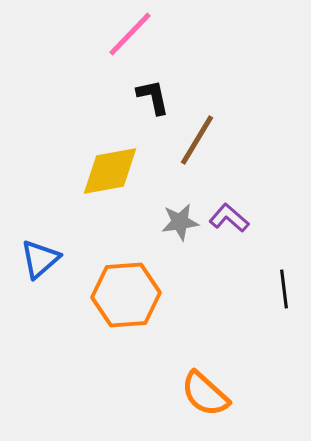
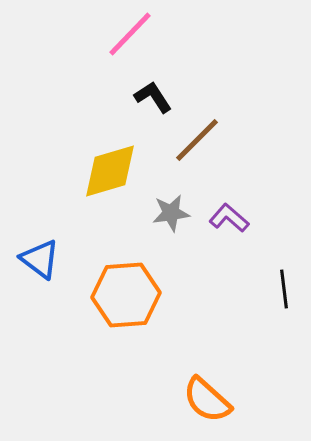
black L-shape: rotated 21 degrees counterclockwise
brown line: rotated 14 degrees clockwise
yellow diamond: rotated 6 degrees counterclockwise
gray star: moved 9 px left, 9 px up
blue triangle: rotated 42 degrees counterclockwise
orange semicircle: moved 2 px right, 6 px down
